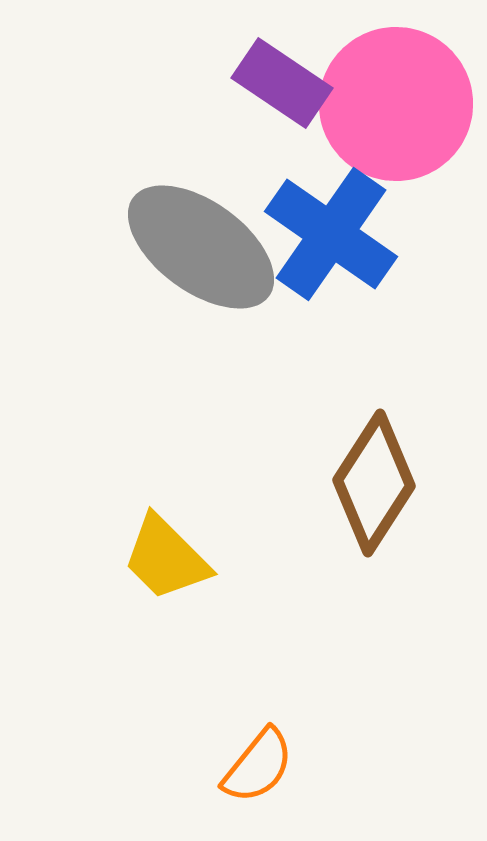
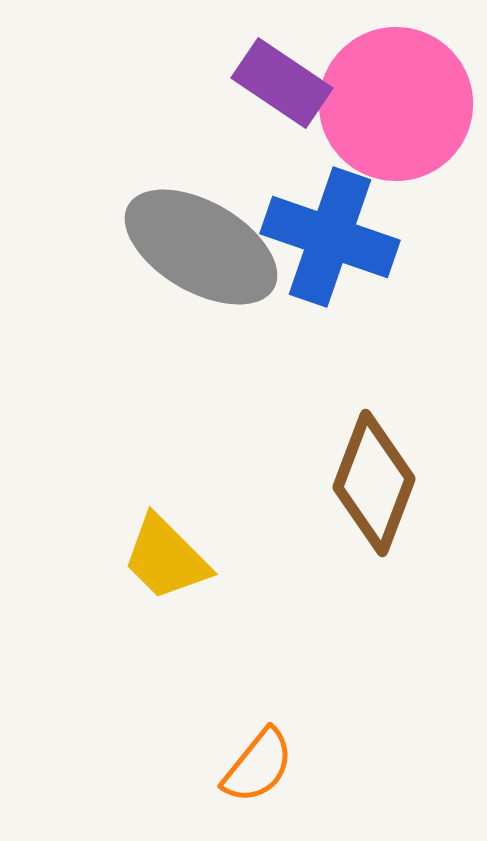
blue cross: moved 1 px left, 3 px down; rotated 16 degrees counterclockwise
gray ellipse: rotated 6 degrees counterclockwise
brown diamond: rotated 12 degrees counterclockwise
